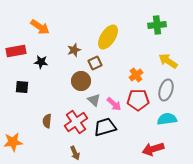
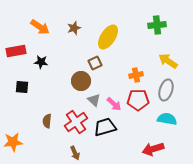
brown star: moved 22 px up
orange cross: rotated 24 degrees clockwise
cyan semicircle: rotated 18 degrees clockwise
